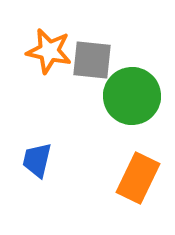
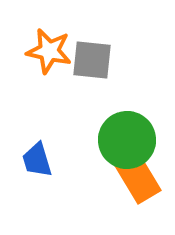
green circle: moved 5 px left, 44 px down
blue trapezoid: rotated 30 degrees counterclockwise
orange rectangle: rotated 57 degrees counterclockwise
